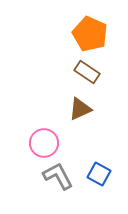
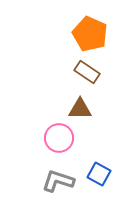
brown triangle: rotated 25 degrees clockwise
pink circle: moved 15 px right, 5 px up
gray L-shape: moved 5 px down; rotated 44 degrees counterclockwise
